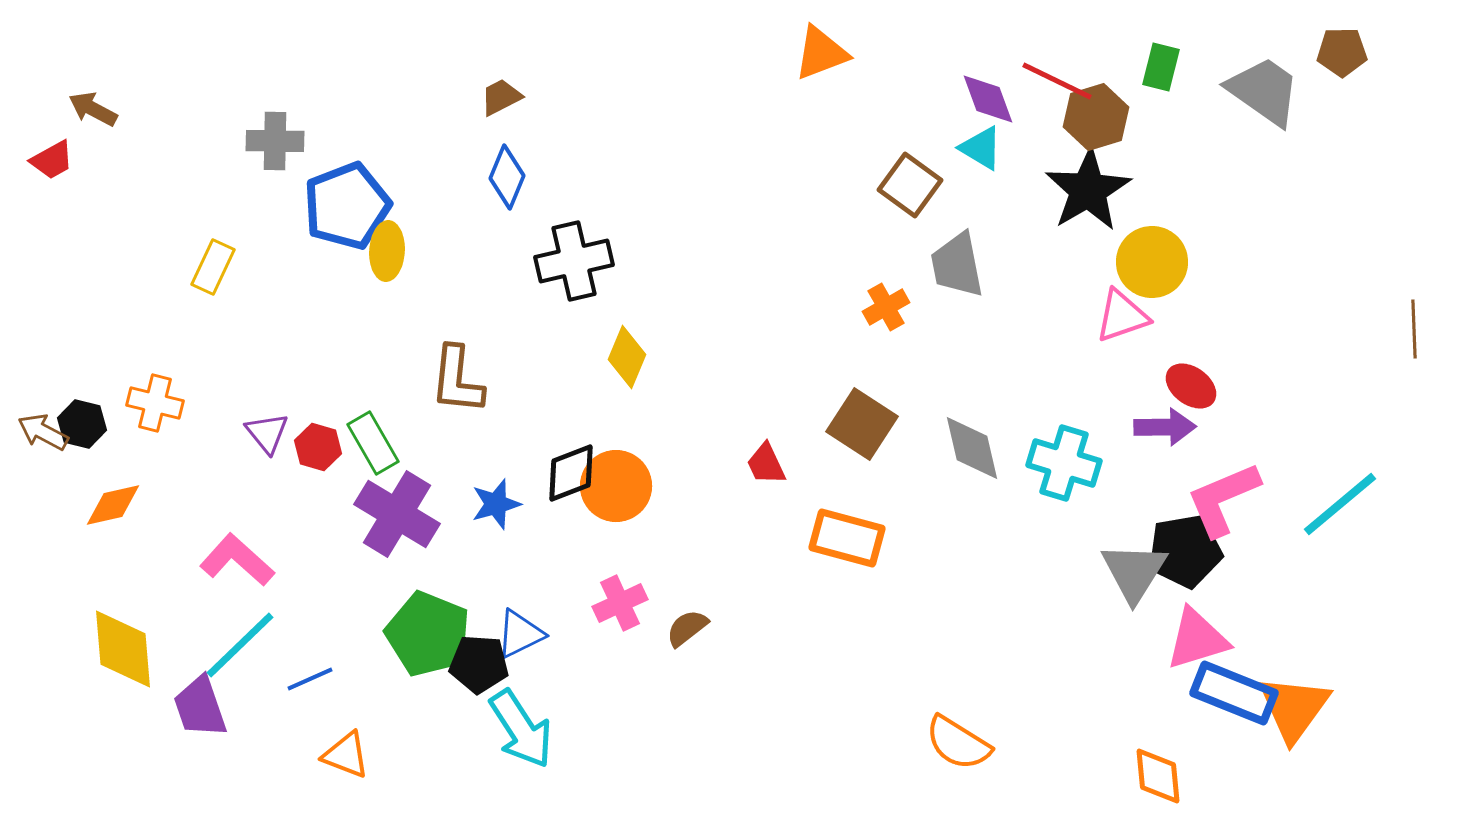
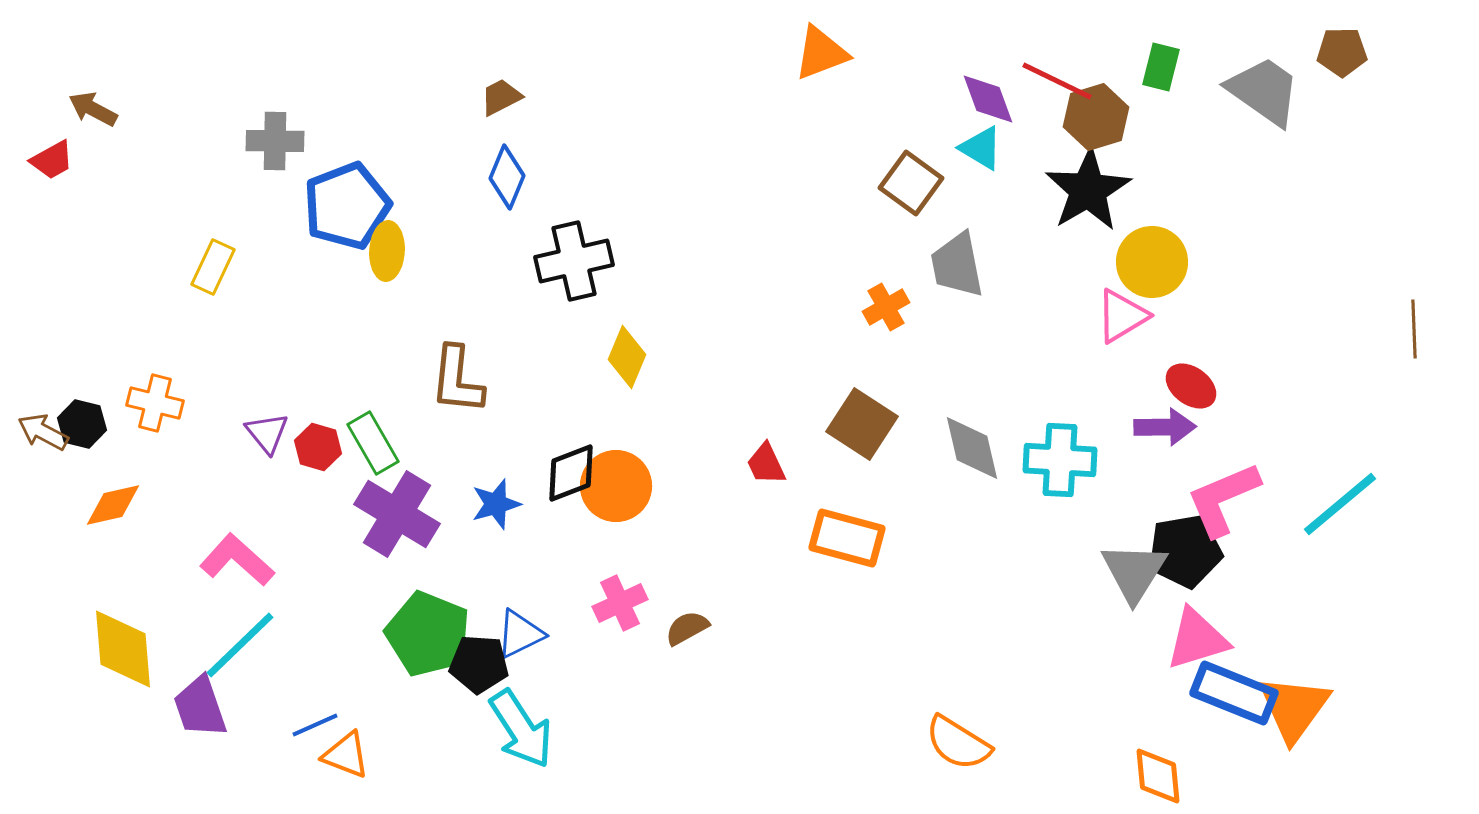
brown square at (910, 185): moved 1 px right, 2 px up
pink triangle at (1122, 316): rotated 12 degrees counterclockwise
cyan cross at (1064, 463): moved 4 px left, 3 px up; rotated 14 degrees counterclockwise
brown semicircle at (687, 628): rotated 9 degrees clockwise
blue line at (310, 679): moved 5 px right, 46 px down
